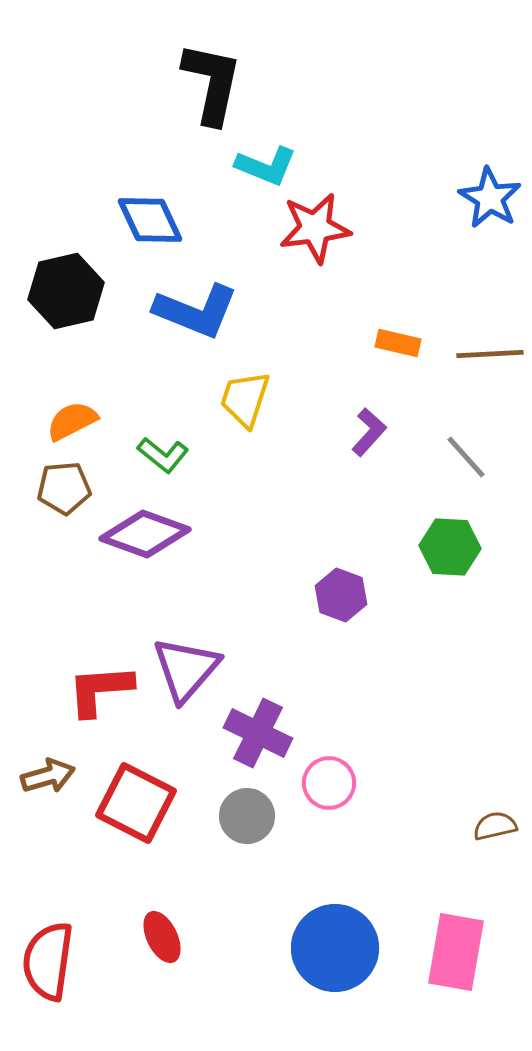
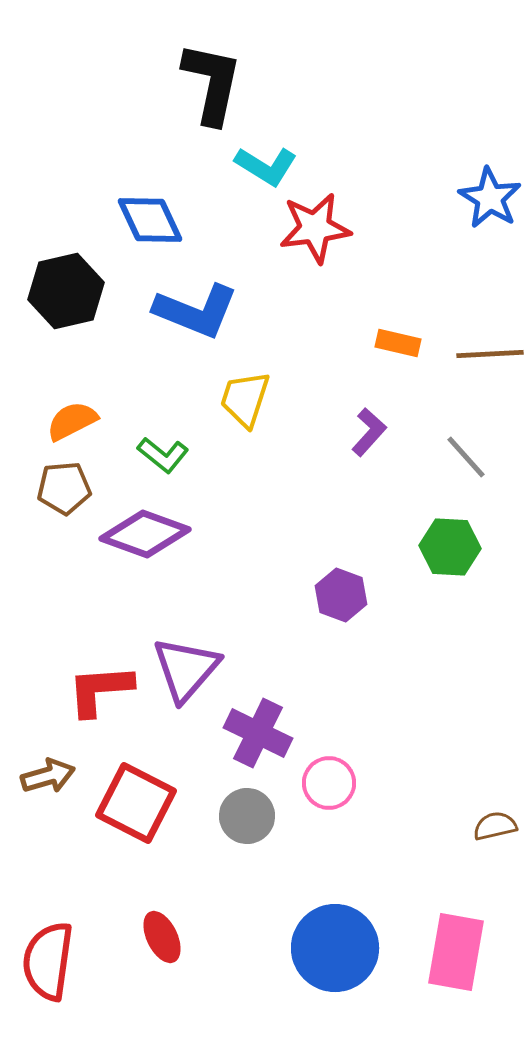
cyan L-shape: rotated 10 degrees clockwise
